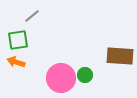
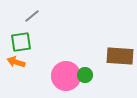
green square: moved 3 px right, 2 px down
pink circle: moved 5 px right, 2 px up
